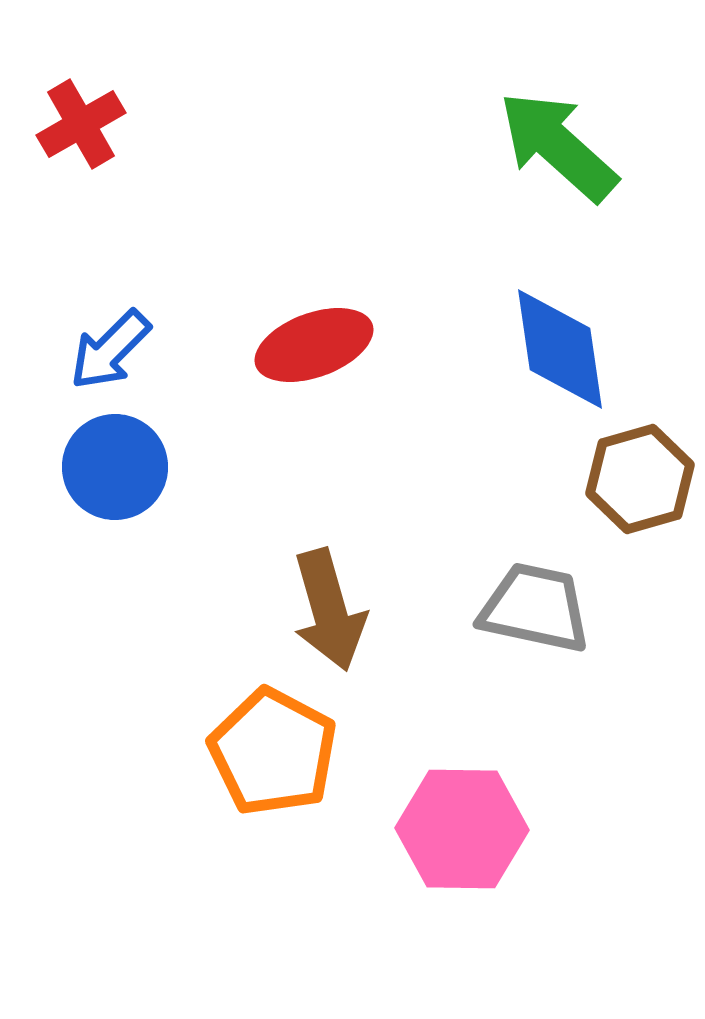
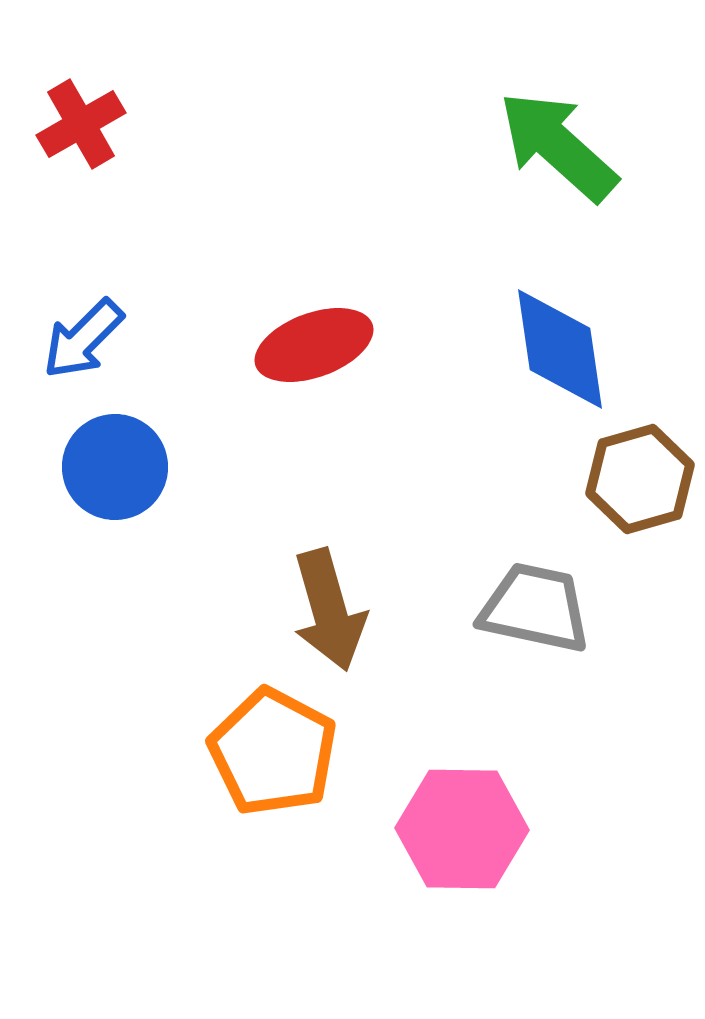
blue arrow: moved 27 px left, 11 px up
